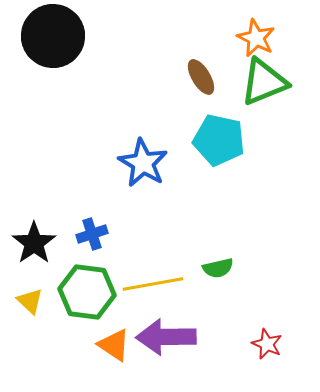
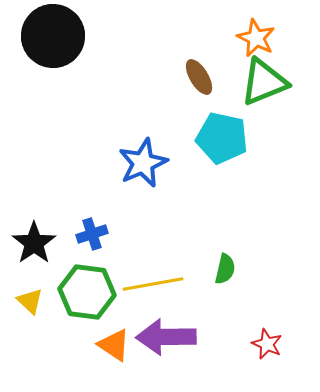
brown ellipse: moved 2 px left
cyan pentagon: moved 3 px right, 2 px up
blue star: rotated 18 degrees clockwise
green semicircle: moved 7 px right, 1 px down; rotated 64 degrees counterclockwise
